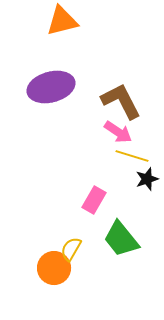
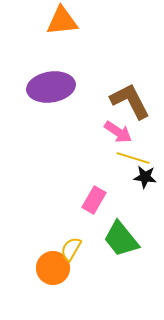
orange triangle: rotated 8 degrees clockwise
purple ellipse: rotated 6 degrees clockwise
brown L-shape: moved 9 px right
yellow line: moved 1 px right, 2 px down
black star: moved 2 px left, 2 px up; rotated 25 degrees clockwise
orange circle: moved 1 px left
